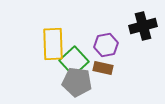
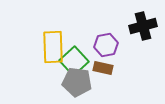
yellow rectangle: moved 3 px down
